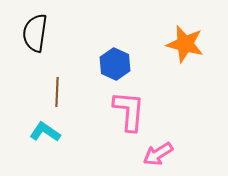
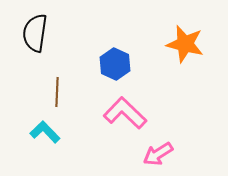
pink L-shape: moved 4 px left, 2 px down; rotated 51 degrees counterclockwise
cyan L-shape: rotated 12 degrees clockwise
